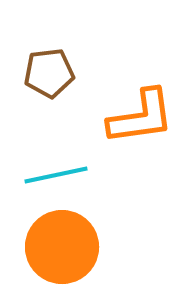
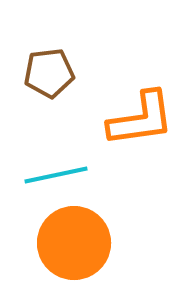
orange L-shape: moved 2 px down
orange circle: moved 12 px right, 4 px up
